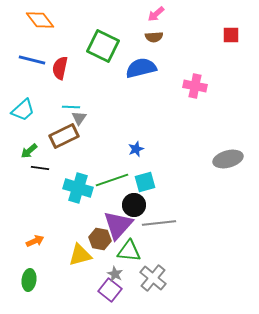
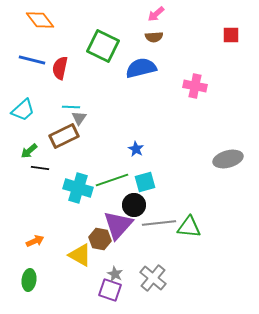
blue star: rotated 21 degrees counterclockwise
green triangle: moved 60 px right, 24 px up
yellow triangle: rotated 45 degrees clockwise
purple square: rotated 20 degrees counterclockwise
